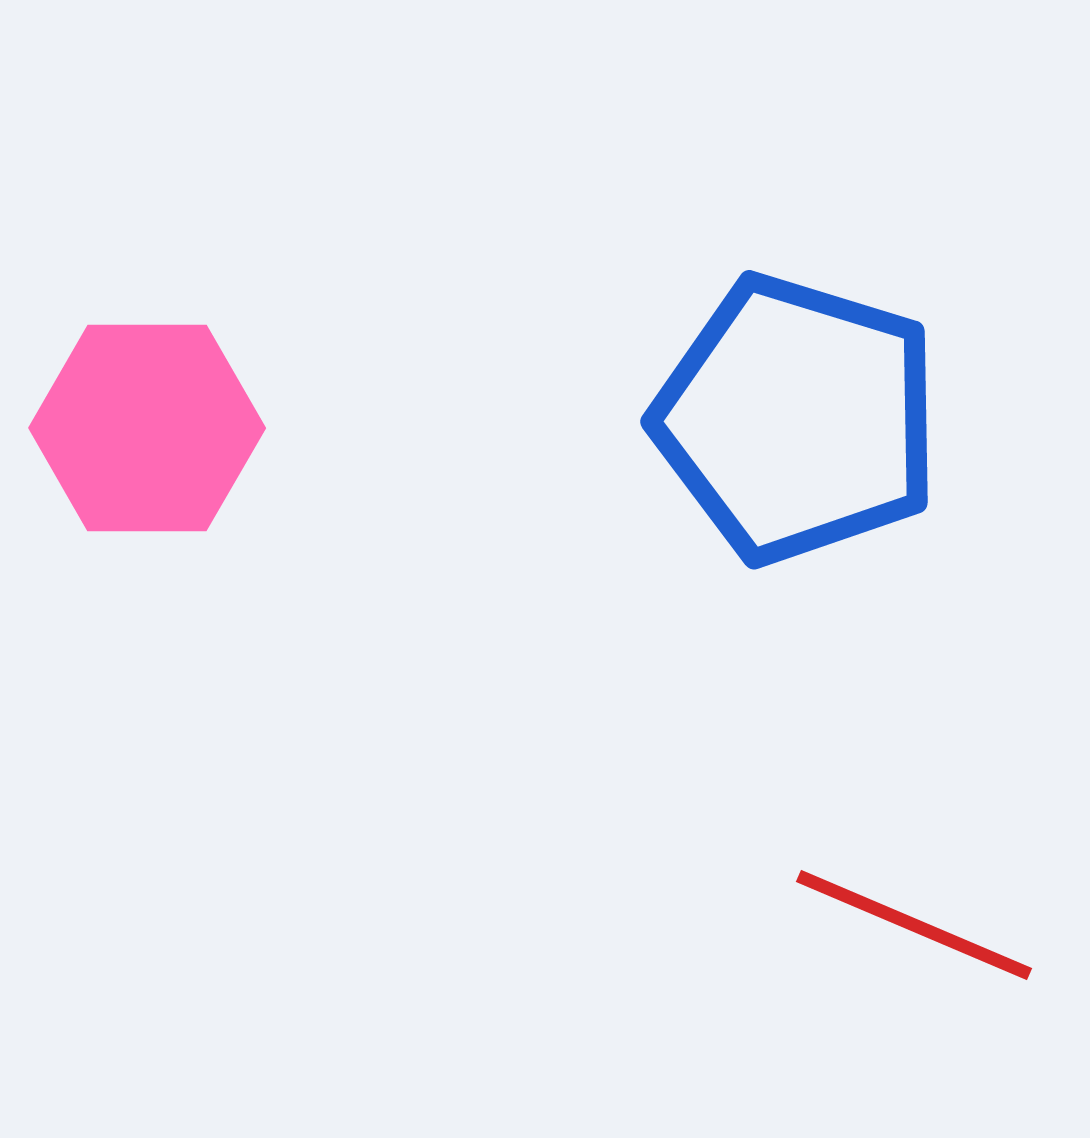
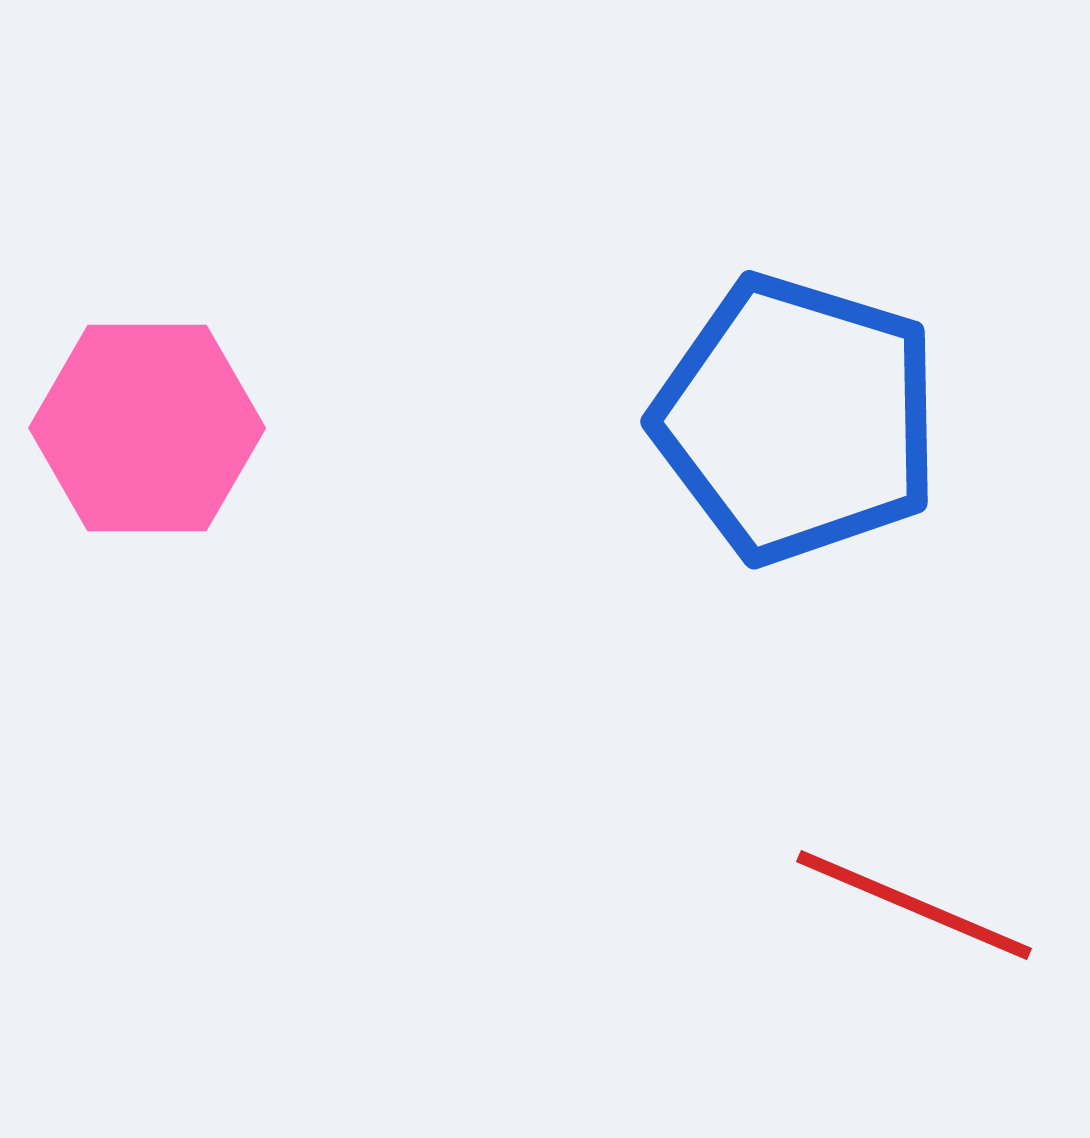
red line: moved 20 px up
